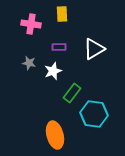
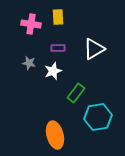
yellow rectangle: moved 4 px left, 3 px down
purple rectangle: moved 1 px left, 1 px down
green rectangle: moved 4 px right
cyan hexagon: moved 4 px right, 3 px down; rotated 16 degrees counterclockwise
